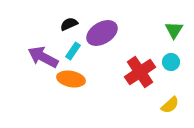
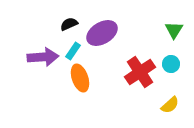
purple arrow: rotated 148 degrees clockwise
cyan circle: moved 2 px down
orange ellipse: moved 9 px right, 1 px up; rotated 60 degrees clockwise
